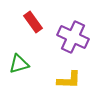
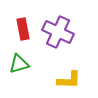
red rectangle: moved 10 px left, 7 px down; rotated 25 degrees clockwise
purple cross: moved 15 px left, 5 px up
